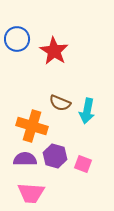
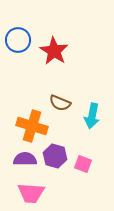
blue circle: moved 1 px right, 1 px down
cyan arrow: moved 5 px right, 5 px down
